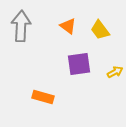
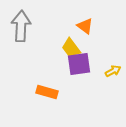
orange triangle: moved 17 px right
yellow trapezoid: moved 29 px left, 18 px down
yellow arrow: moved 2 px left, 1 px up
orange rectangle: moved 4 px right, 5 px up
